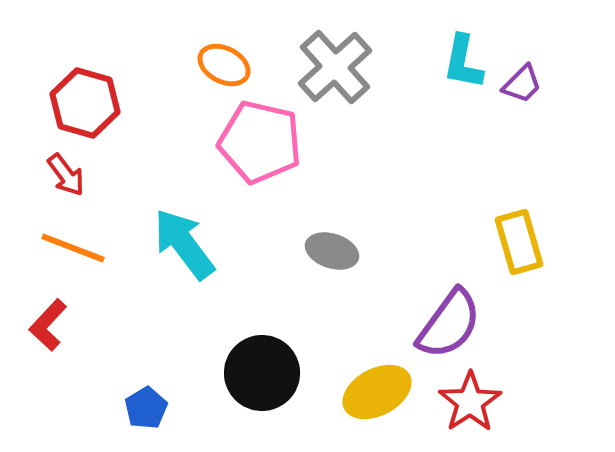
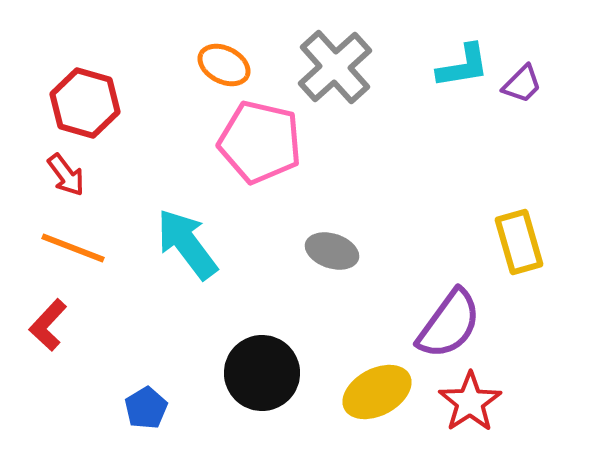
cyan L-shape: moved 4 px down; rotated 110 degrees counterclockwise
cyan arrow: moved 3 px right
